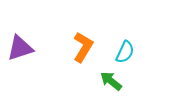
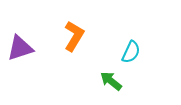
orange L-shape: moved 9 px left, 11 px up
cyan semicircle: moved 6 px right
